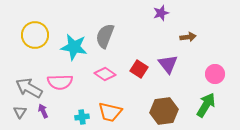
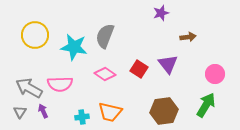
pink semicircle: moved 2 px down
